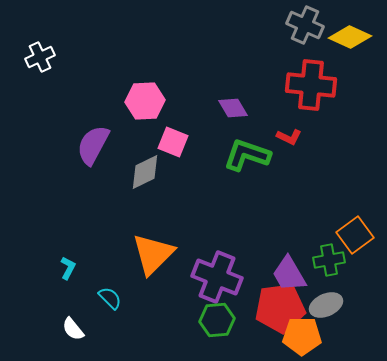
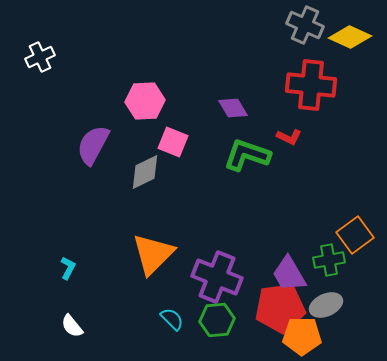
cyan semicircle: moved 62 px right, 21 px down
white semicircle: moved 1 px left, 3 px up
